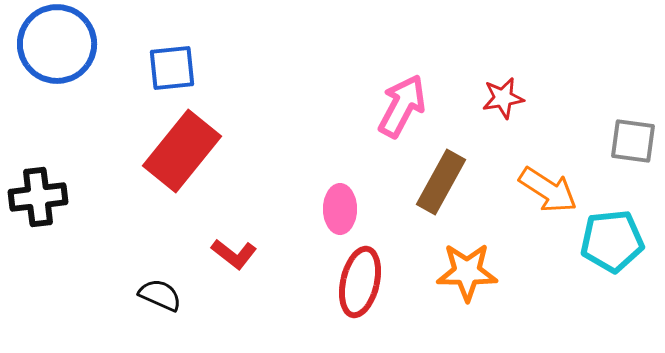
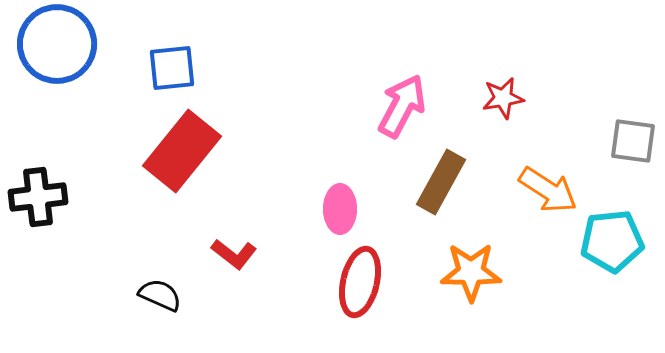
orange star: moved 4 px right
